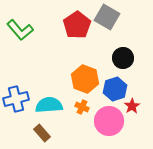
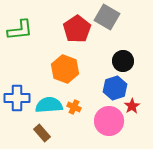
red pentagon: moved 4 px down
green L-shape: rotated 56 degrees counterclockwise
black circle: moved 3 px down
orange hexagon: moved 20 px left, 10 px up
blue hexagon: moved 1 px up
blue cross: moved 1 px right, 1 px up; rotated 15 degrees clockwise
orange cross: moved 8 px left
